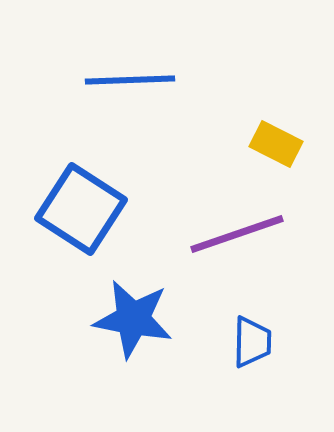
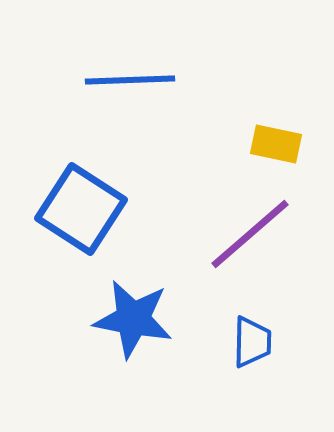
yellow rectangle: rotated 15 degrees counterclockwise
purple line: moved 13 px right; rotated 22 degrees counterclockwise
